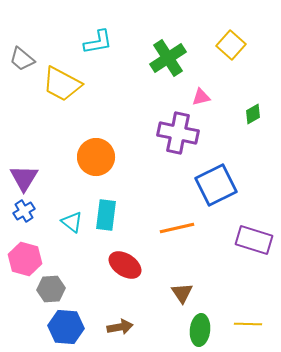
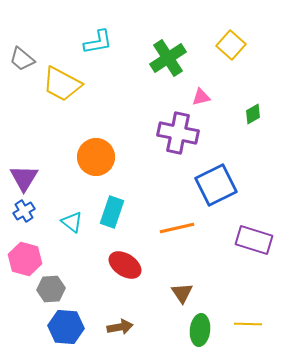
cyan rectangle: moved 6 px right, 3 px up; rotated 12 degrees clockwise
